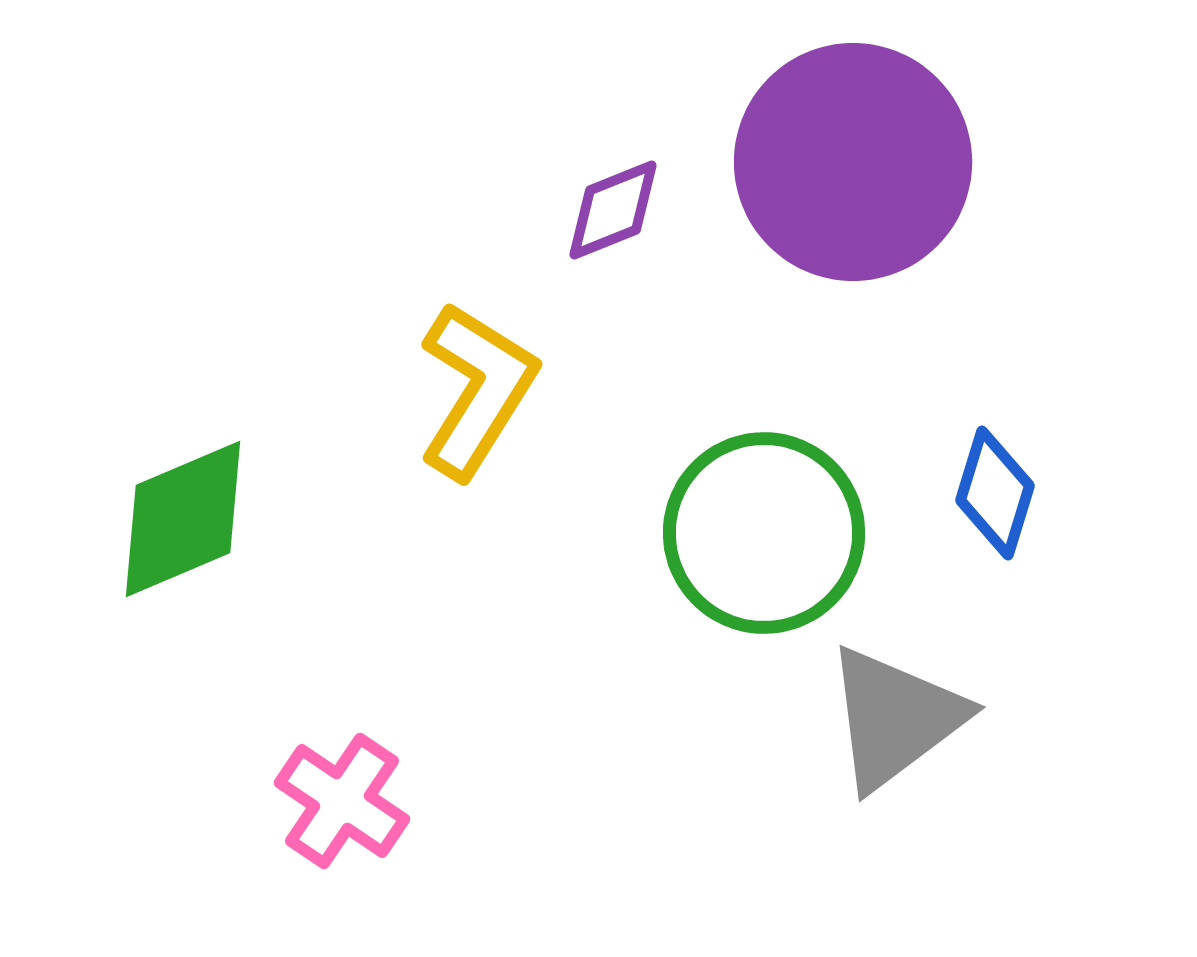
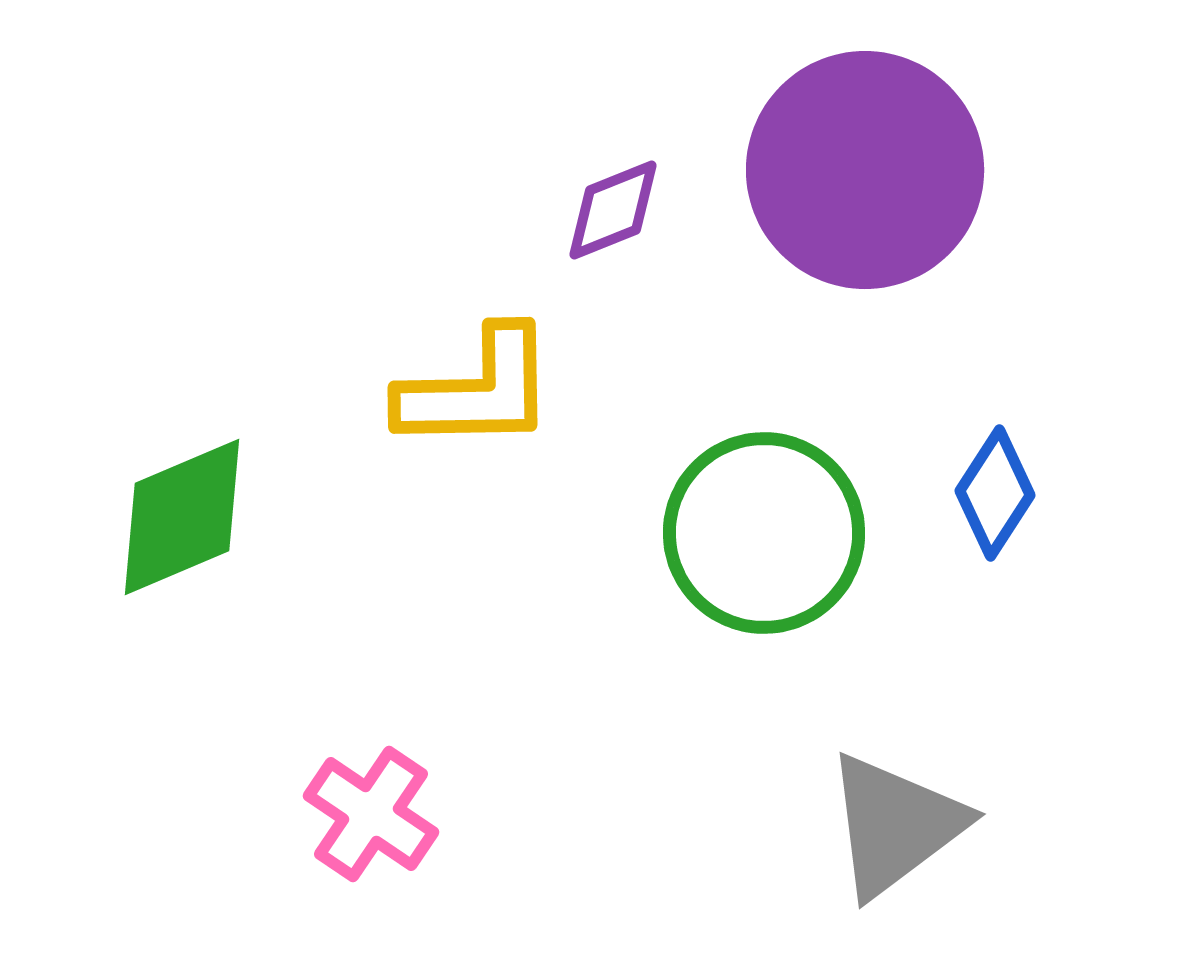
purple circle: moved 12 px right, 8 px down
yellow L-shape: rotated 57 degrees clockwise
blue diamond: rotated 16 degrees clockwise
green diamond: moved 1 px left, 2 px up
gray triangle: moved 107 px down
pink cross: moved 29 px right, 13 px down
